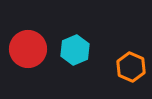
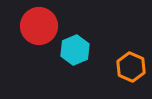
red circle: moved 11 px right, 23 px up
